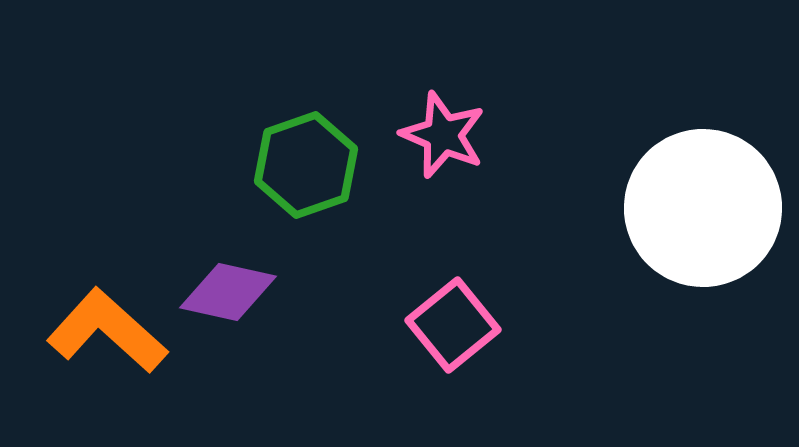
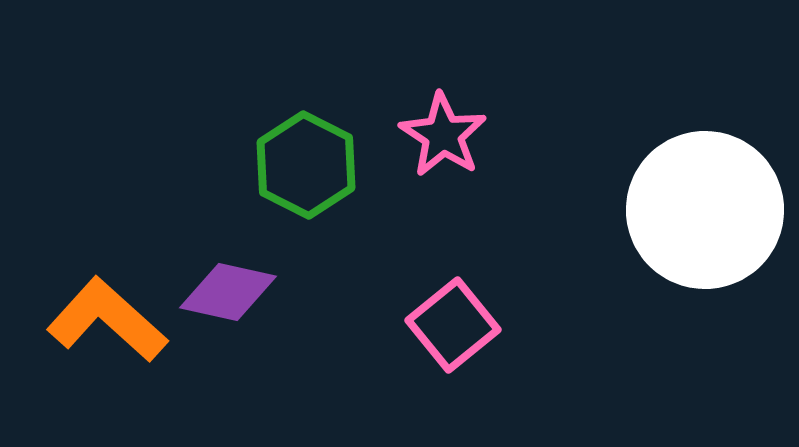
pink star: rotated 10 degrees clockwise
green hexagon: rotated 14 degrees counterclockwise
white circle: moved 2 px right, 2 px down
orange L-shape: moved 11 px up
